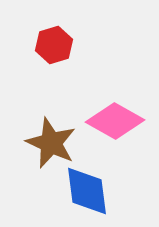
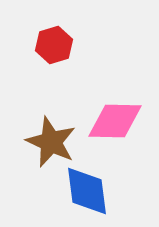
pink diamond: rotated 28 degrees counterclockwise
brown star: moved 1 px up
